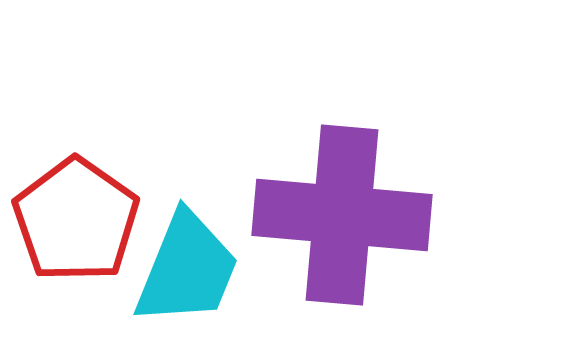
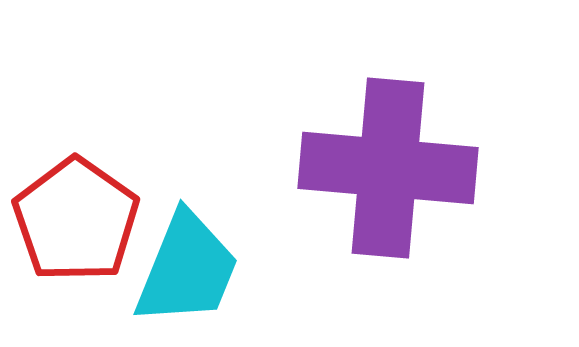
purple cross: moved 46 px right, 47 px up
